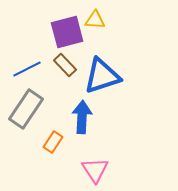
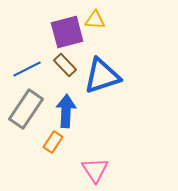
blue arrow: moved 16 px left, 6 px up
